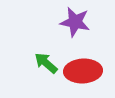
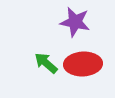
red ellipse: moved 7 px up
